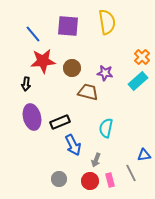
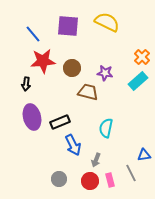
yellow semicircle: rotated 55 degrees counterclockwise
